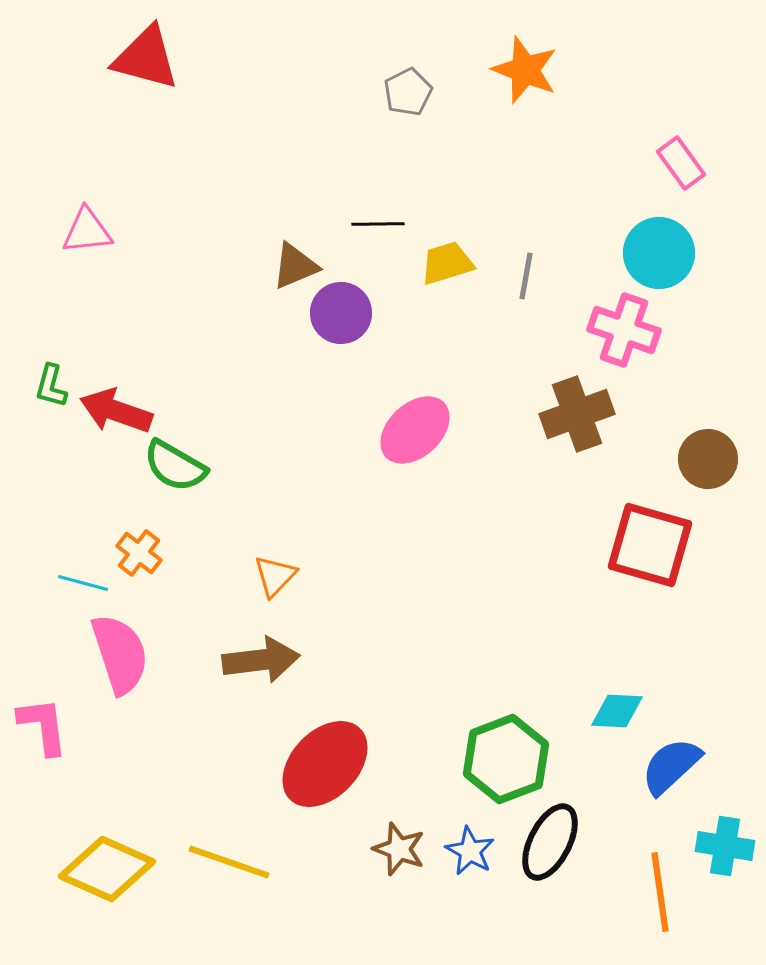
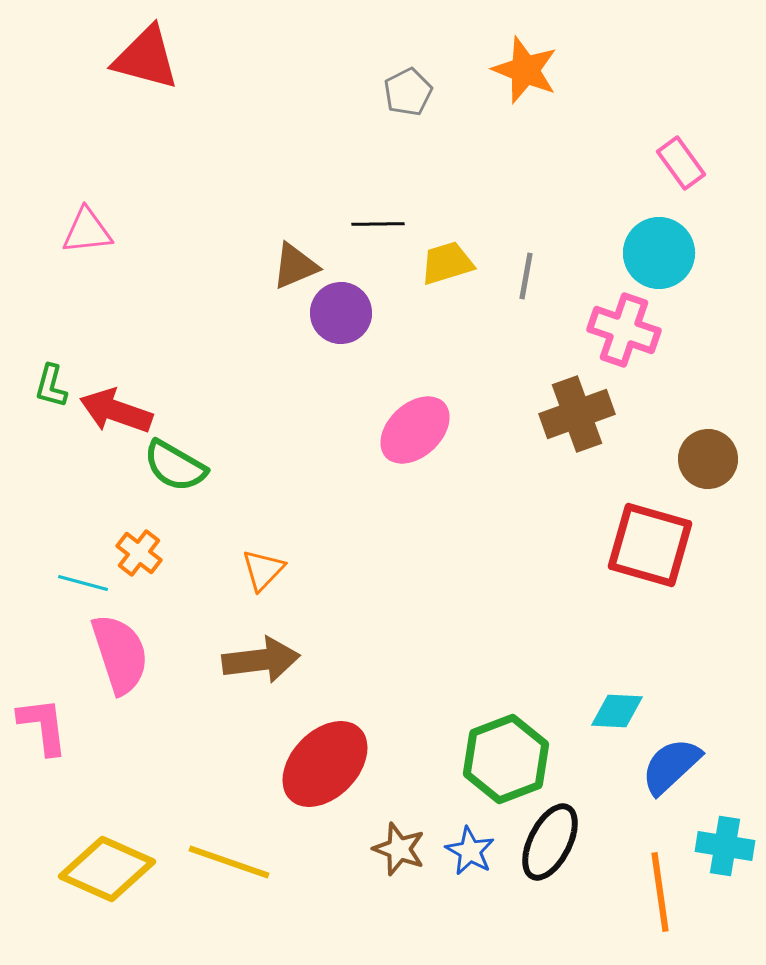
orange triangle: moved 12 px left, 6 px up
